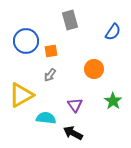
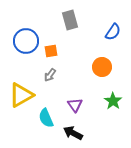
orange circle: moved 8 px right, 2 px up
cyan semicircle: rotated 120 degrees counterclockwise
